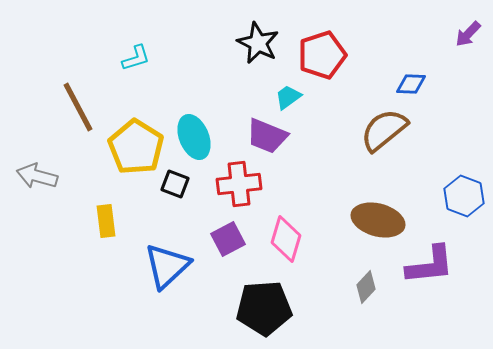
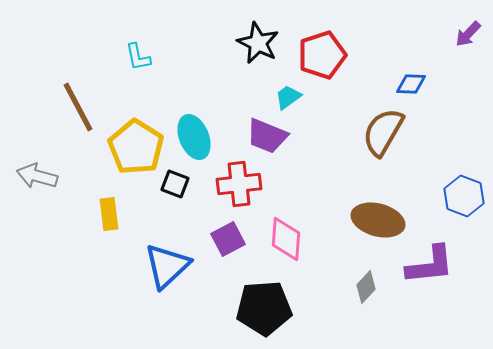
cyan L-shape: moved 2 px right, 1 px up; rotated 96 degrees clockwise
brown semicircle: moved 1 px left, 2 px down; rotated 21 degrees counterclockwise
yellow rectangle: moved 3 px right, 7 px up
pink diamond: rotated 12 degrees counterclockwise
